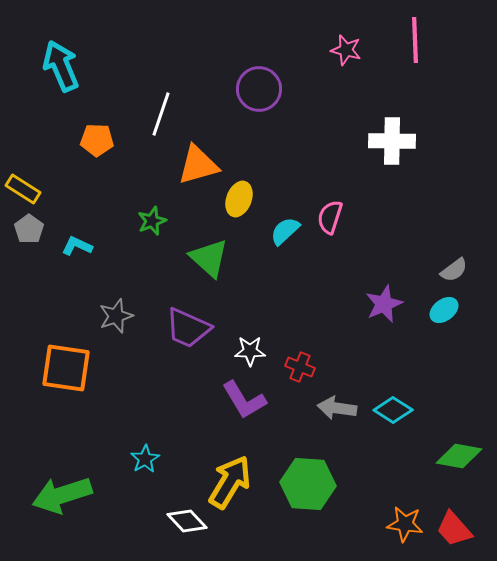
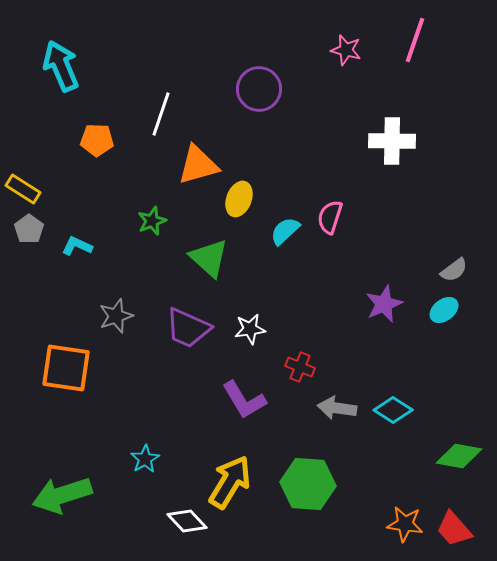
pink line: rotated 21 degrees clockwise
white star: moved 22 px up; rotated 8 degrees counterclockwise
